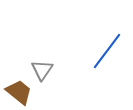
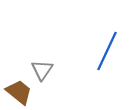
blue line: rotated 12 degrees counterclockwise
